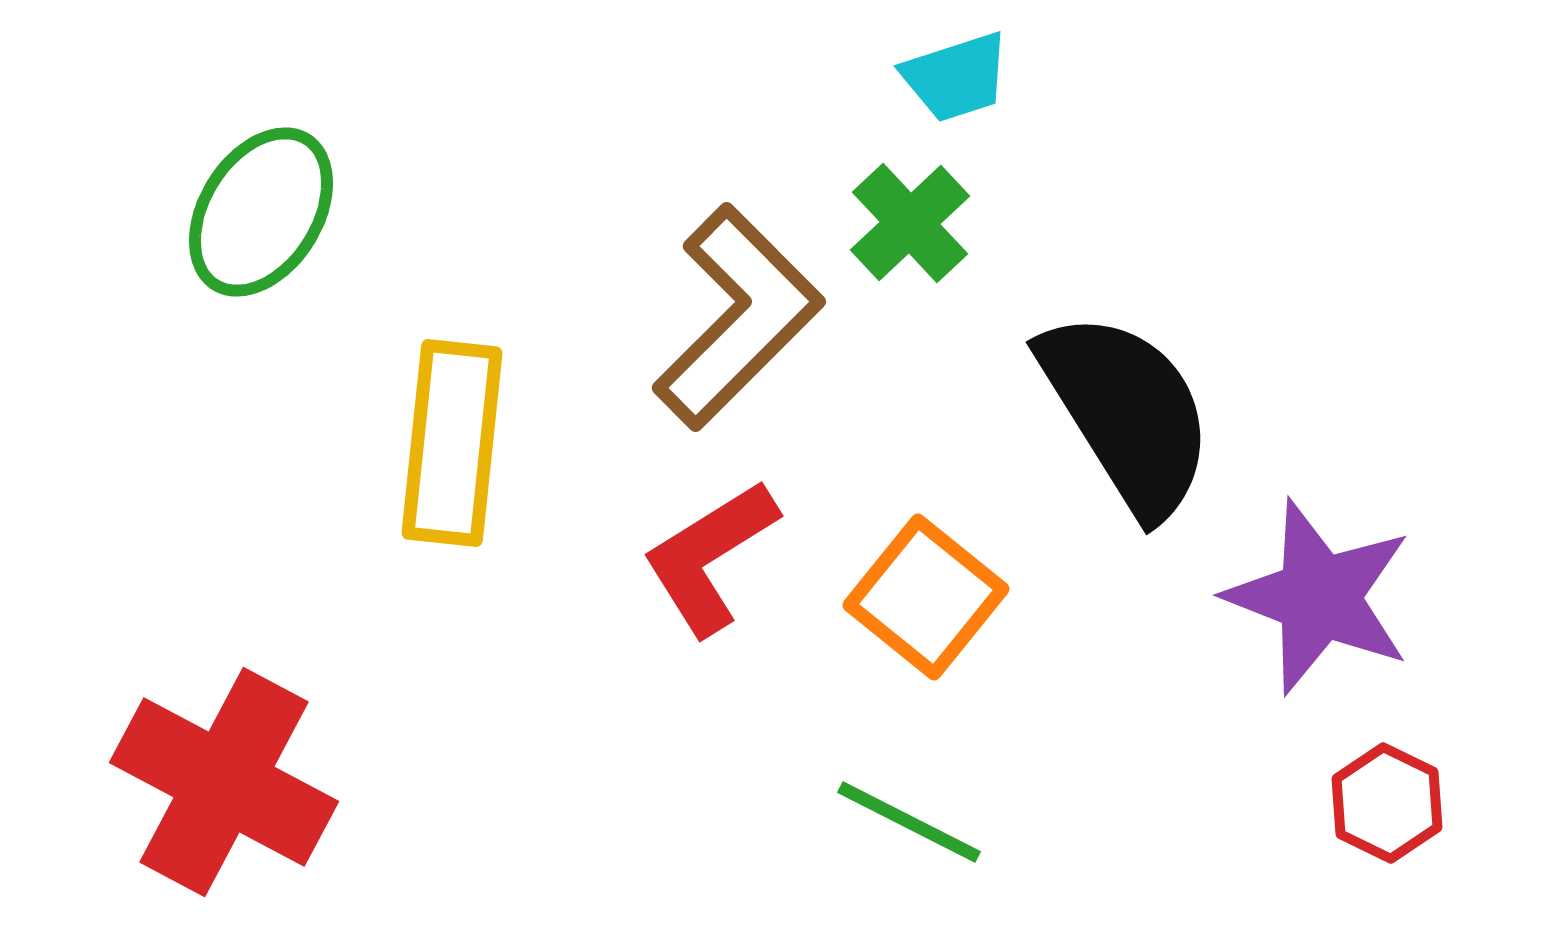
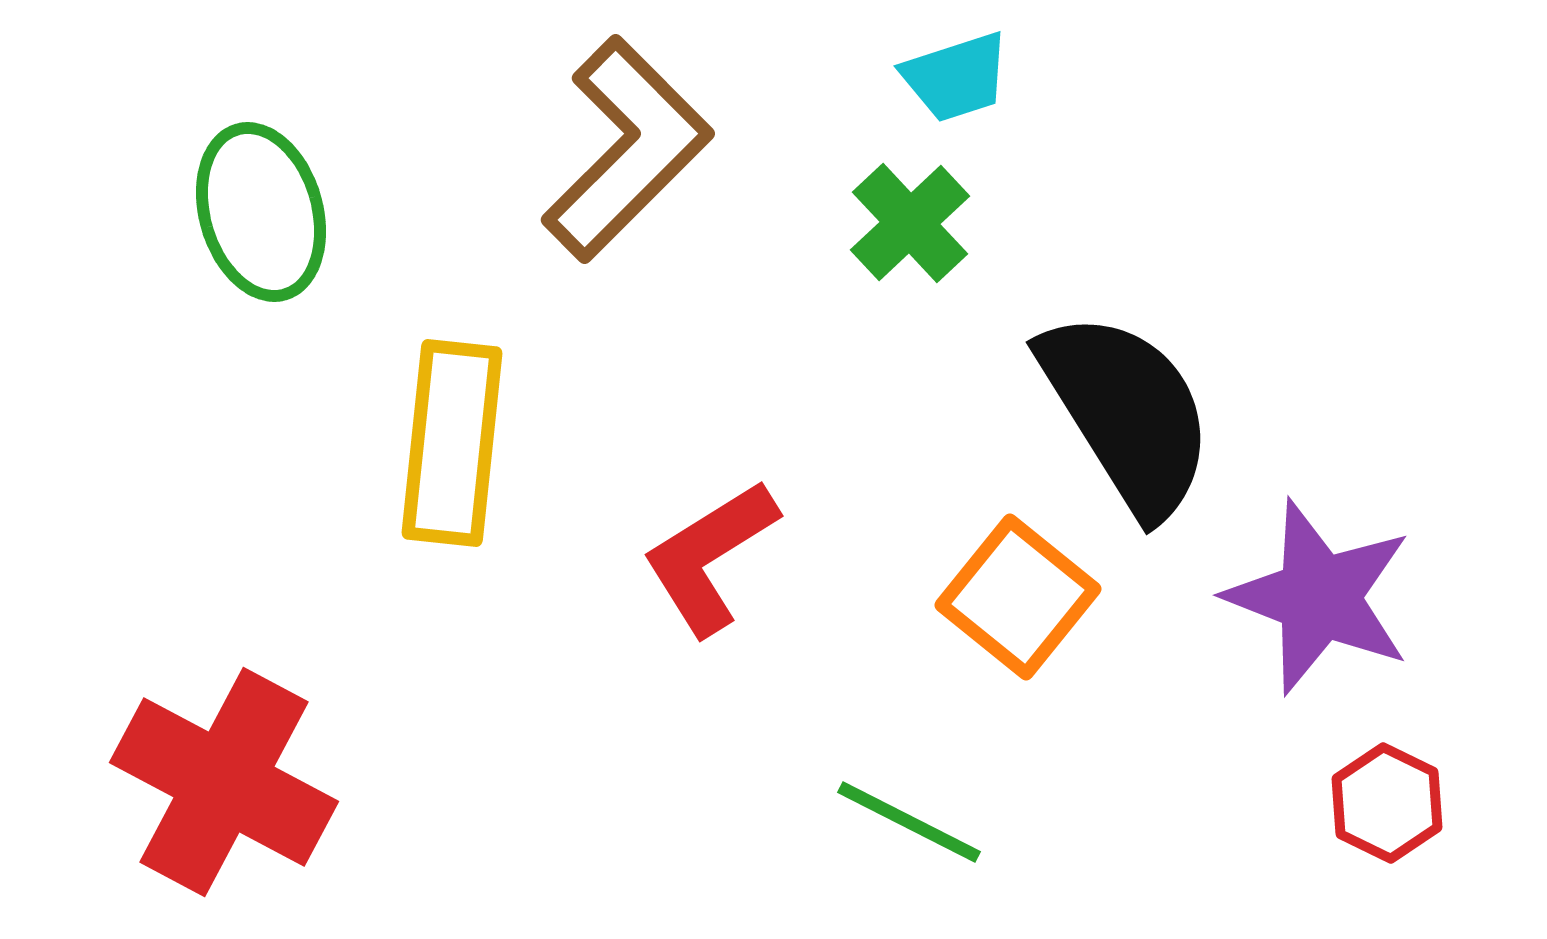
green ellipse: rotated 48 degrees counterclockwise
brown L-shape: moved 111 px left, 168 px up
orange square: moved 92 px right
